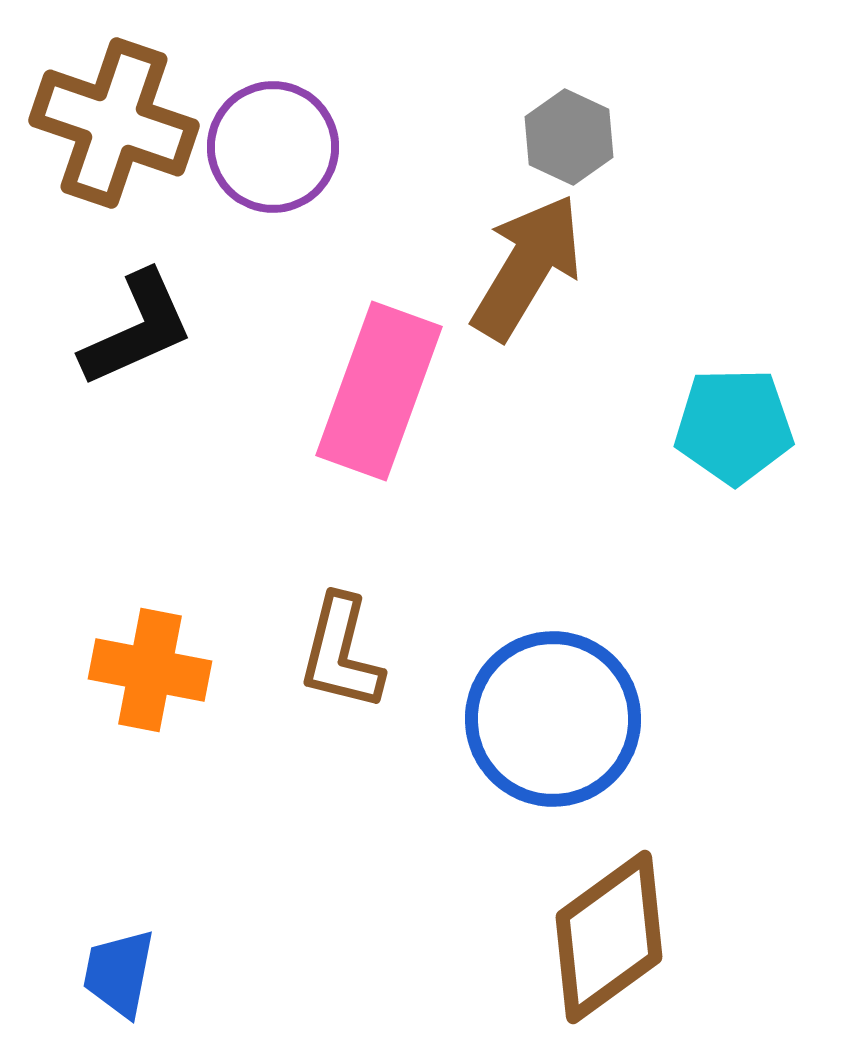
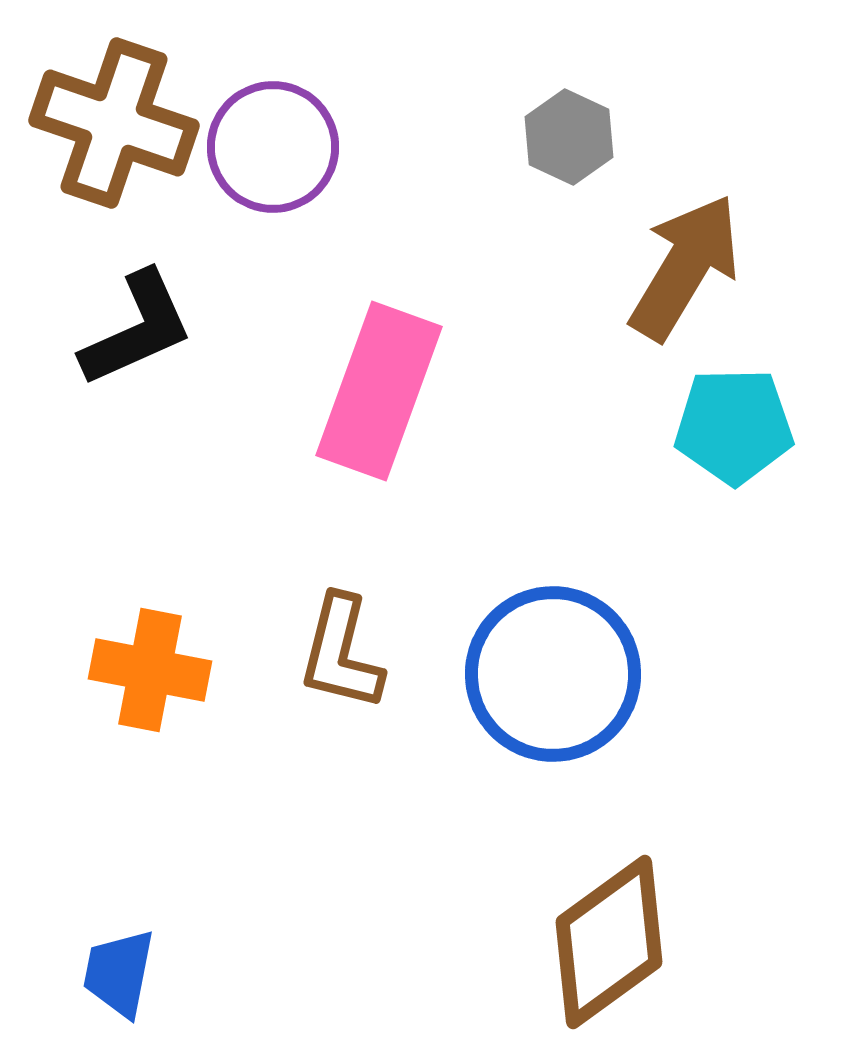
brown arrow: moved 158 px right
blue circle: moved 45 px up
brown diamond: moved 5 px down
